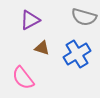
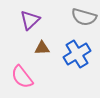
purple triangle: rotated 15 degrees counterclockwise
brown triangle: rotated 21 degrees counterclockwise
pink semicircle: moved 1 px left, 1 px up
